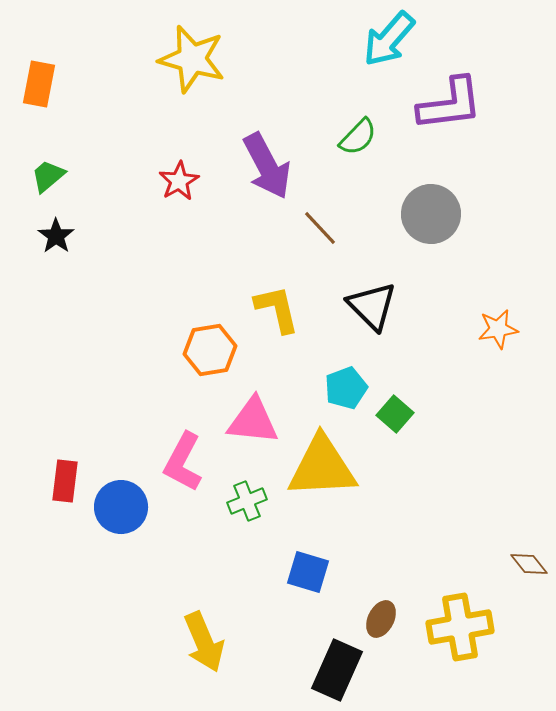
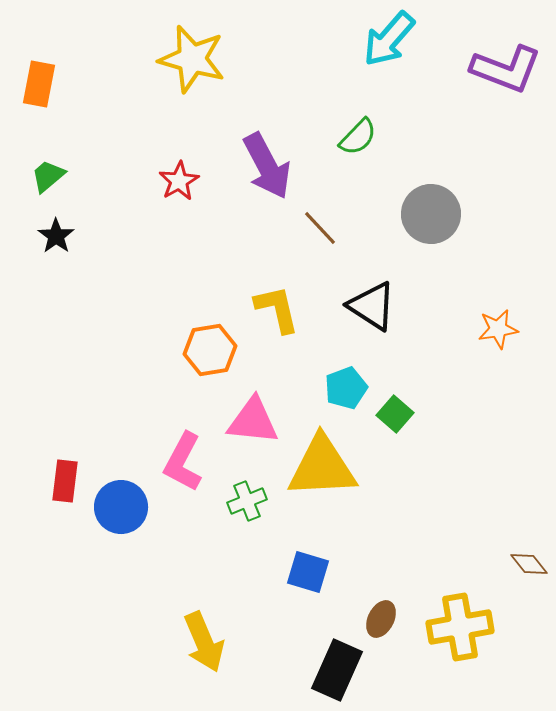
purple L-shape: moved 56 px right, 35 px up; rotated 28 degrees clockwise
black triangle: rotated 12 degrees counterclockwise
